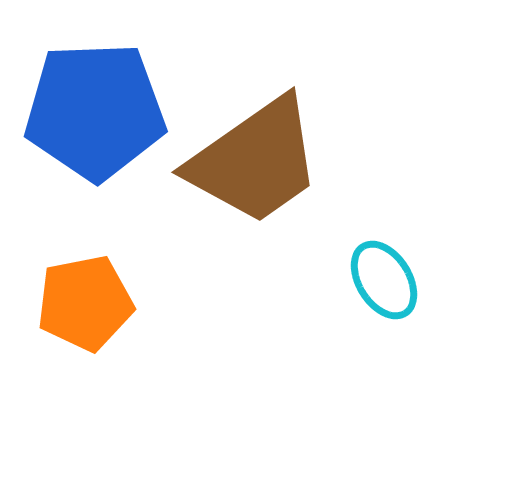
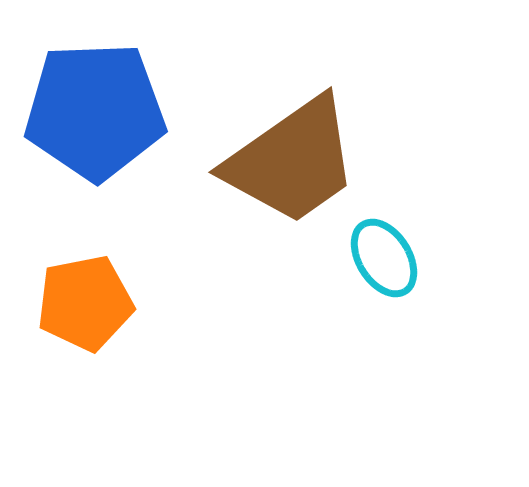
brown trapezoid: moved 37 px right
cyan ellipse: moved 22 px up
